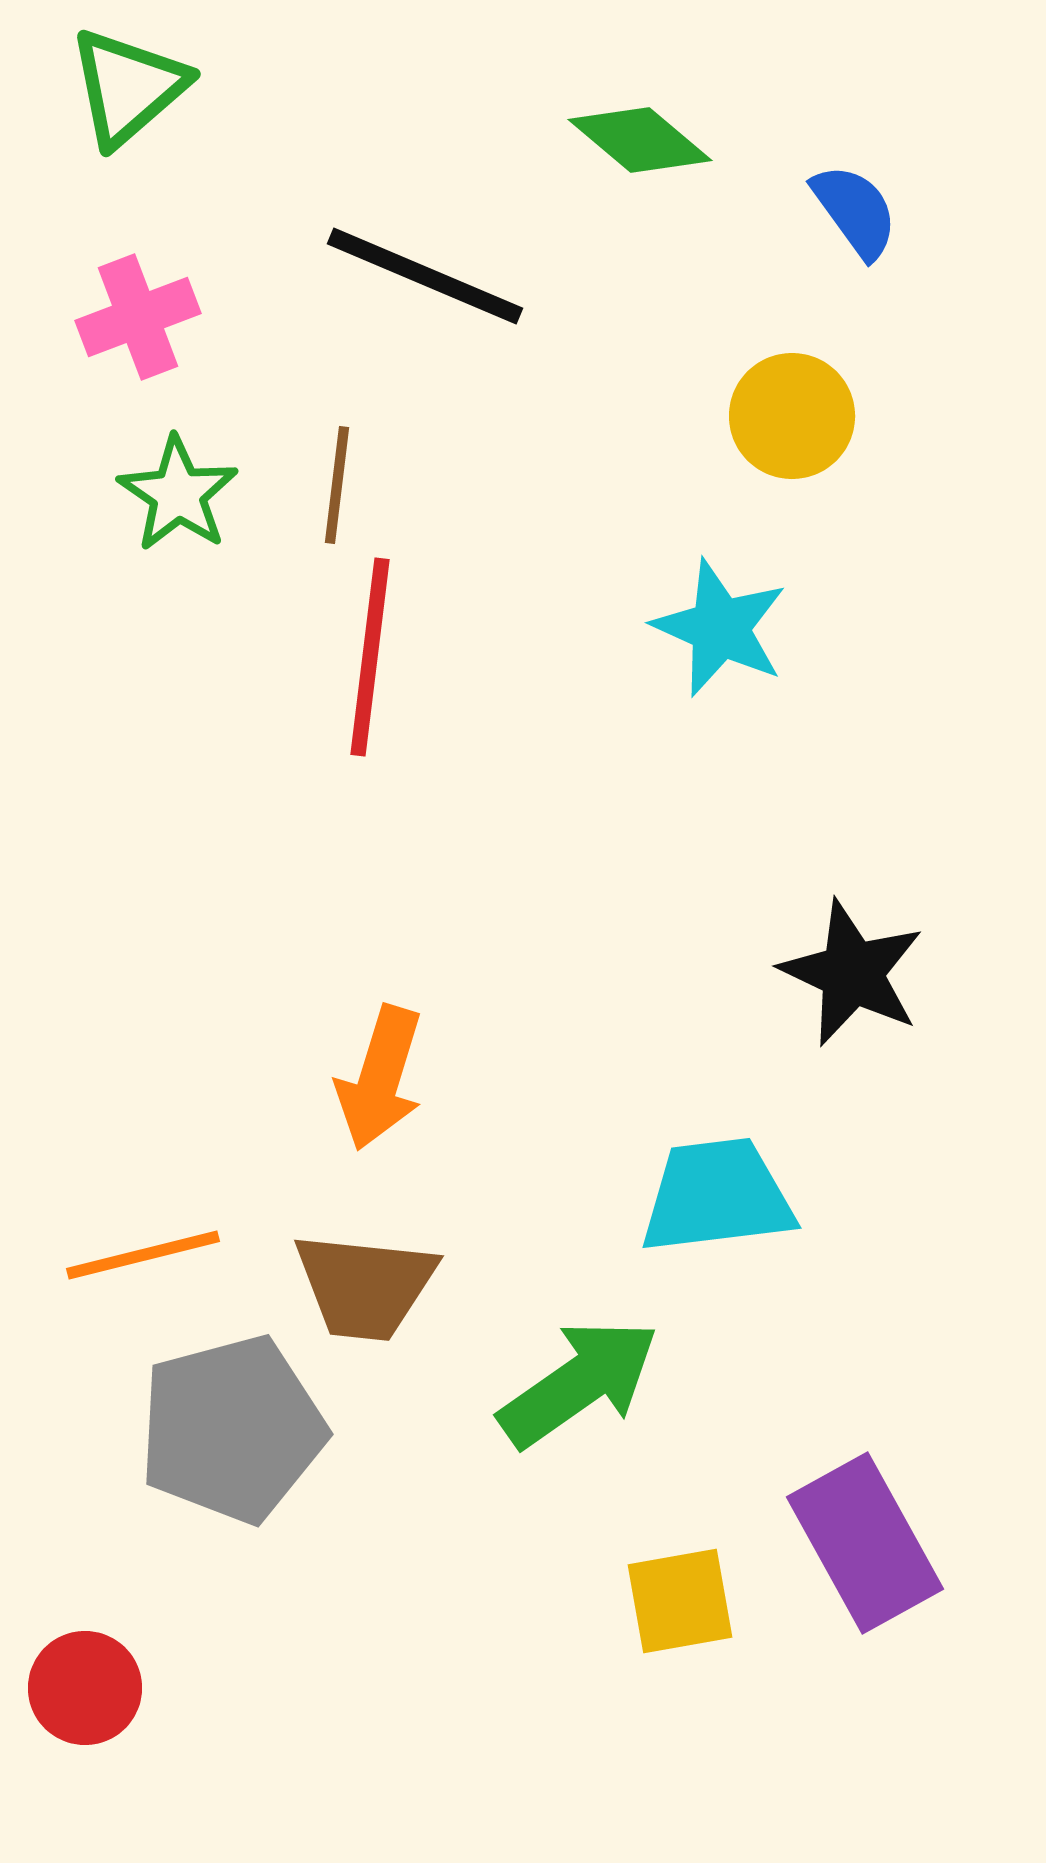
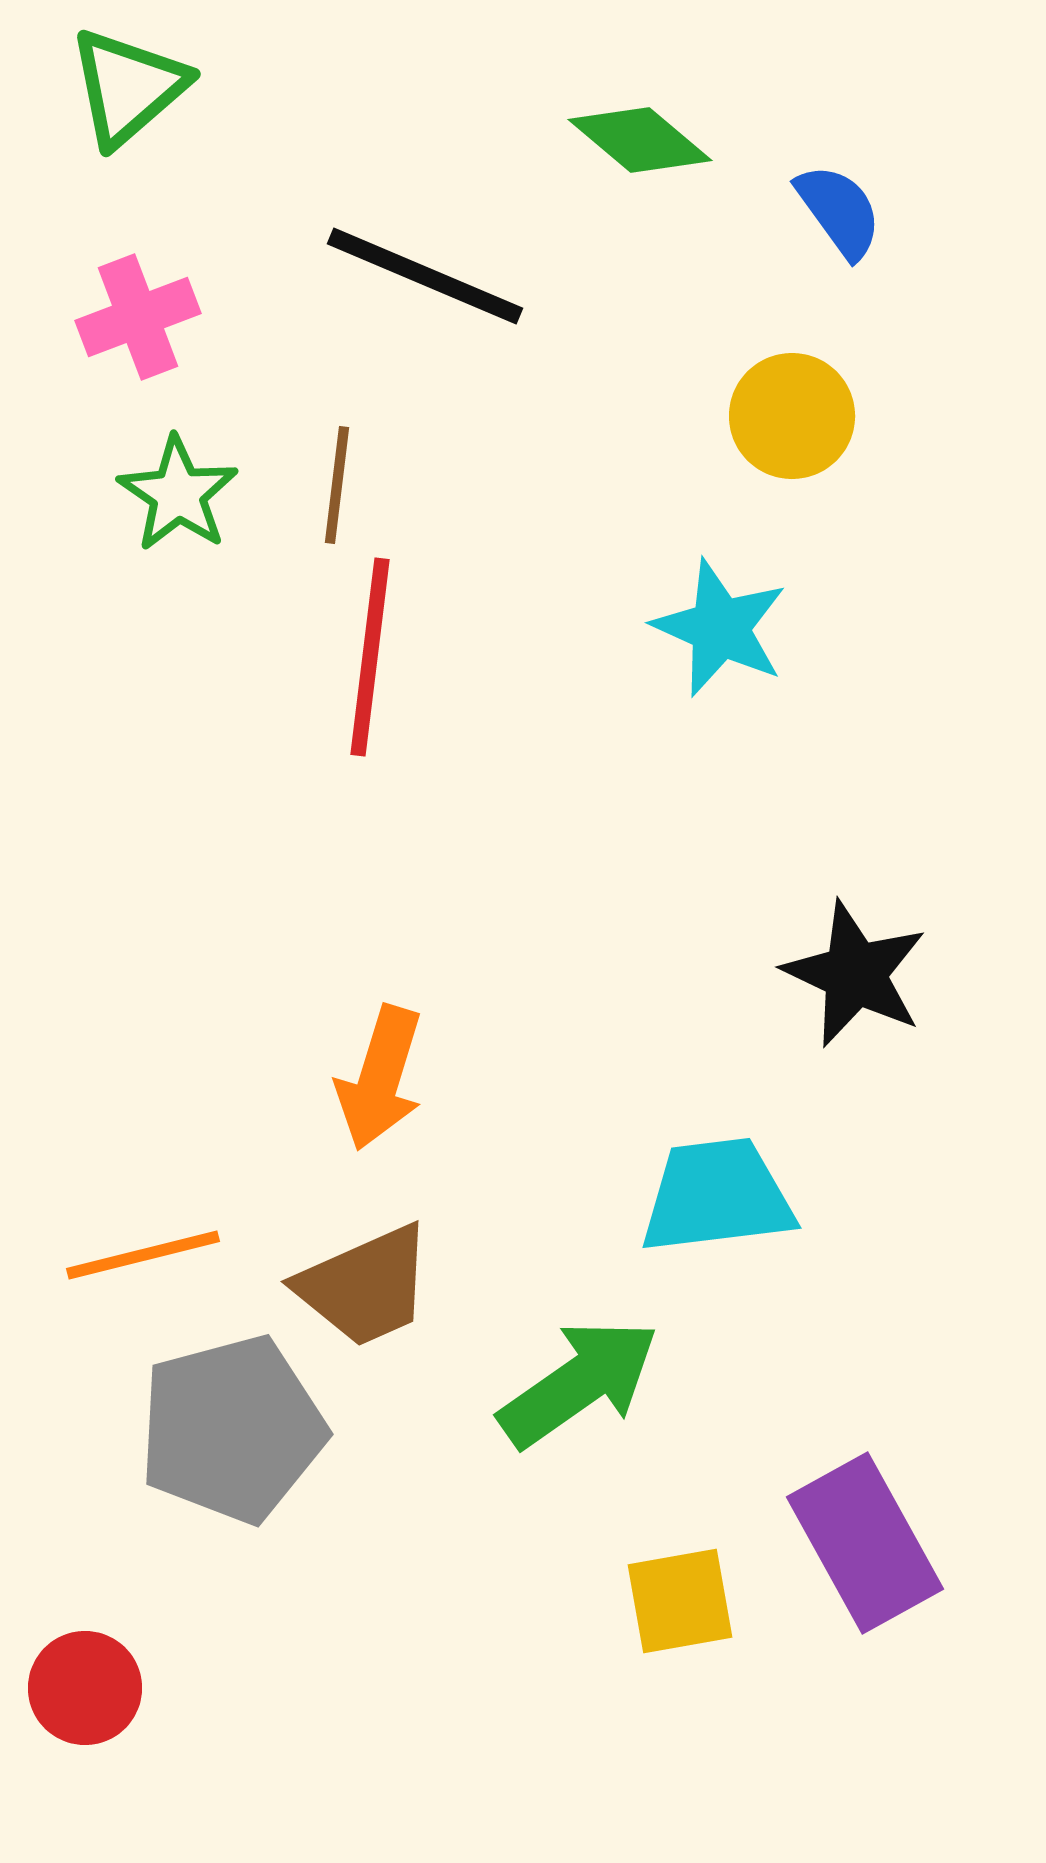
blue semicircle: moved 16 px left
black star: moved 3 px right, 1 px down
brown trapezoid: rotated 30 degrees counterclockwise
